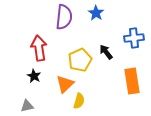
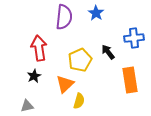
black arrow: moved 2 px right
black star: rotated 16 degrees clockwise
orange rectangle: moved 2 px left, 1 px up
